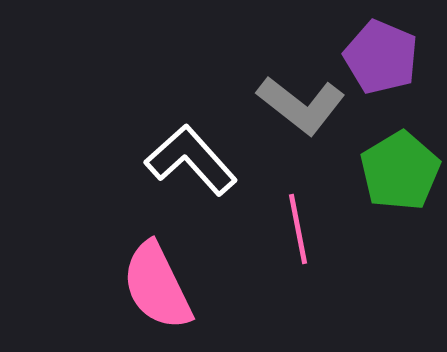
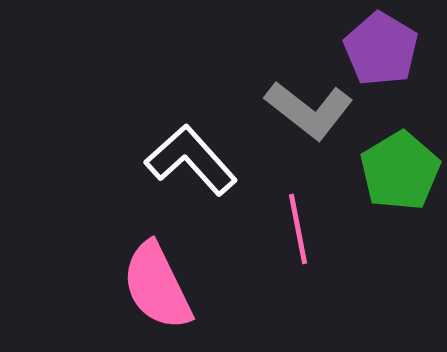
purple pentagon: moved 8 px up; rotated 8 degrees clockwise
gray L-shape: moved 8 px right, 5 px down
